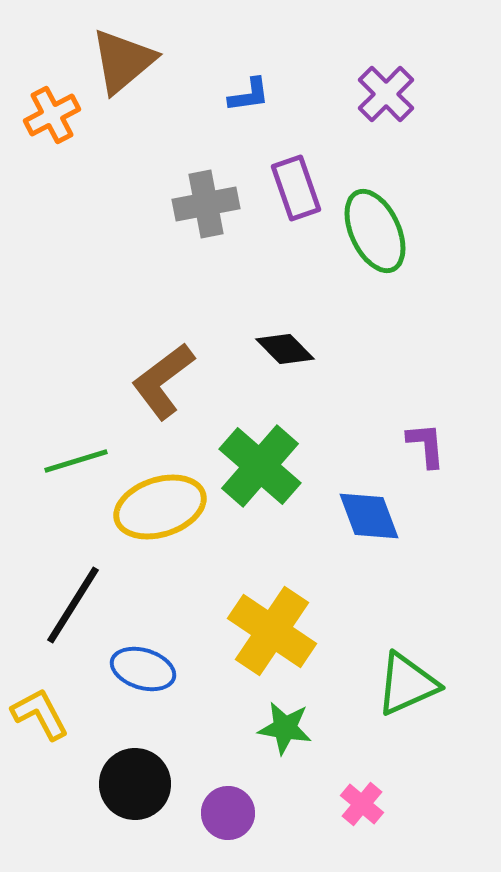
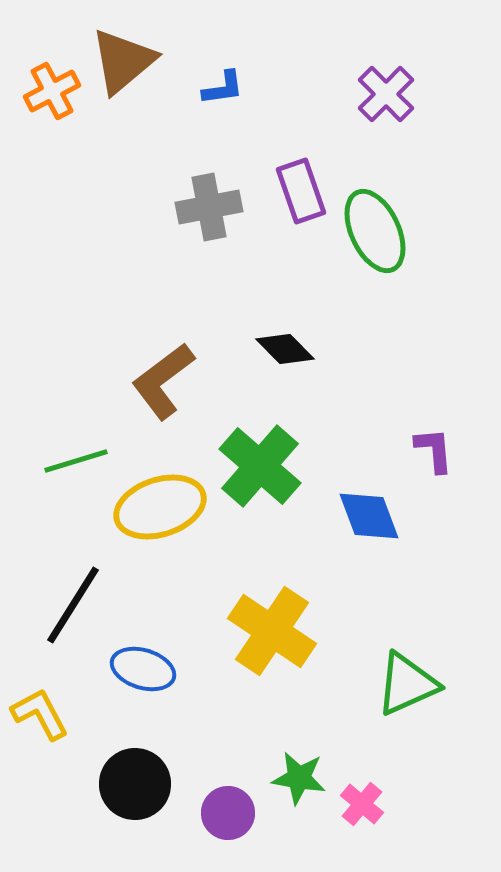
blue L-shape: moved 26 px left, 7 px up
orange cross: moved 24 px up
purple rectangle: moved 5 px right, 3 px down
gray cross: moved 3 px right, 3 px down
purple L-shape: moved 8 px right, 5 px down
green star: moved 14 px right, 50 px down
